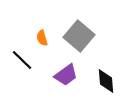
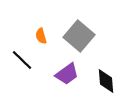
orange semicircle: moved 1 px left, 2 px up
purple trapezoid: moved 1 px right, 1 px up
